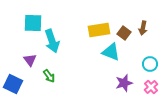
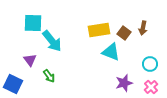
cyan arrow: rotated 20 degrees counterclockwise
